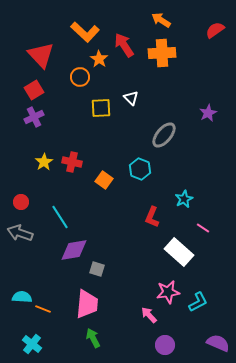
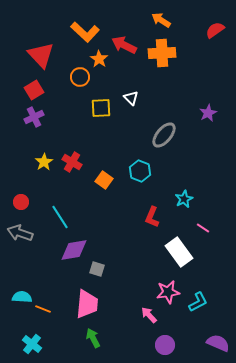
red arrow: rotated 30 degrees counterclockwise
red cross: rotated 18 degrees clockwise
cyan hexagon: moved 2 px down
white rectangle: rotated 12 degrees clockwise
